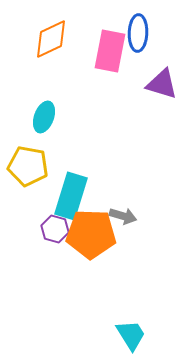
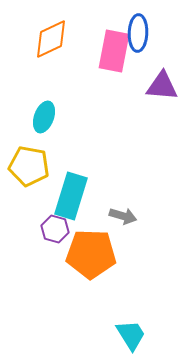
pink rectangle: moved 4 px right
purple triangle: moved 2 px down; rotated 12 degrees counterclockwise
yellow pentagon: moved 1 px right
orange pentagon: moved 20 px down
